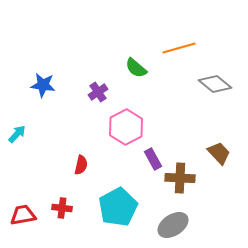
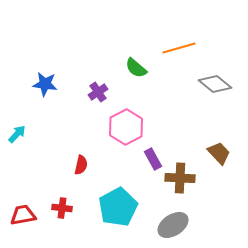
blue star: moved 2 px right, 1 px up
